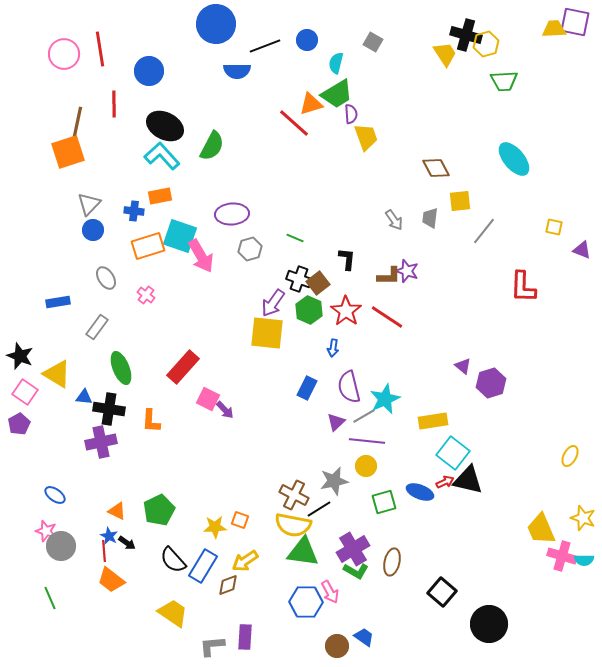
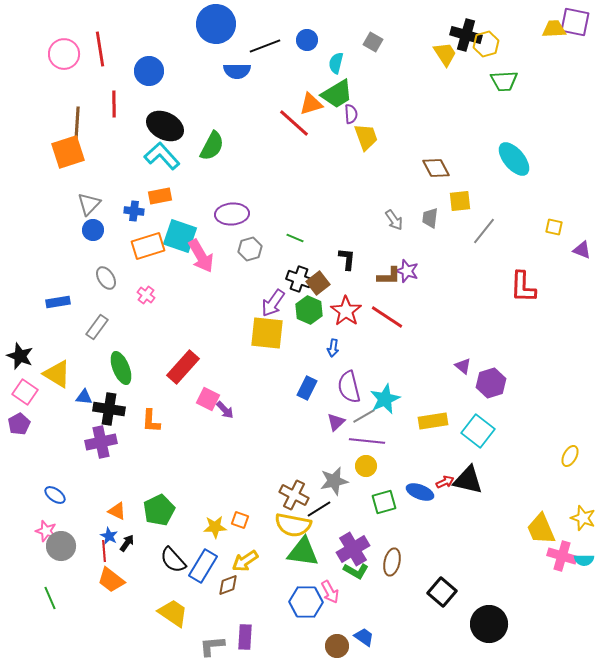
brown line at (77, 124): rotated 8 degrees counterclockwise
cyan square at (453, 453): moved 25 px right, 22 px up
black arrow at (127, 543): rotated 90 degrees counterclockwise
